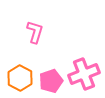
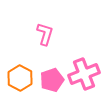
pink L-shape: moved 10 px right, 2 px down
pink pentagon: moved 1 px right, 1 px up
